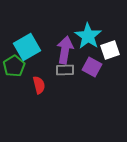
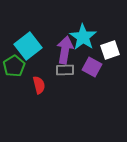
cyan star: moved 5 px left, 1 px down
cyan square: moved 1 px right, 1 px up; rotated 8 degrees counterclockwise
